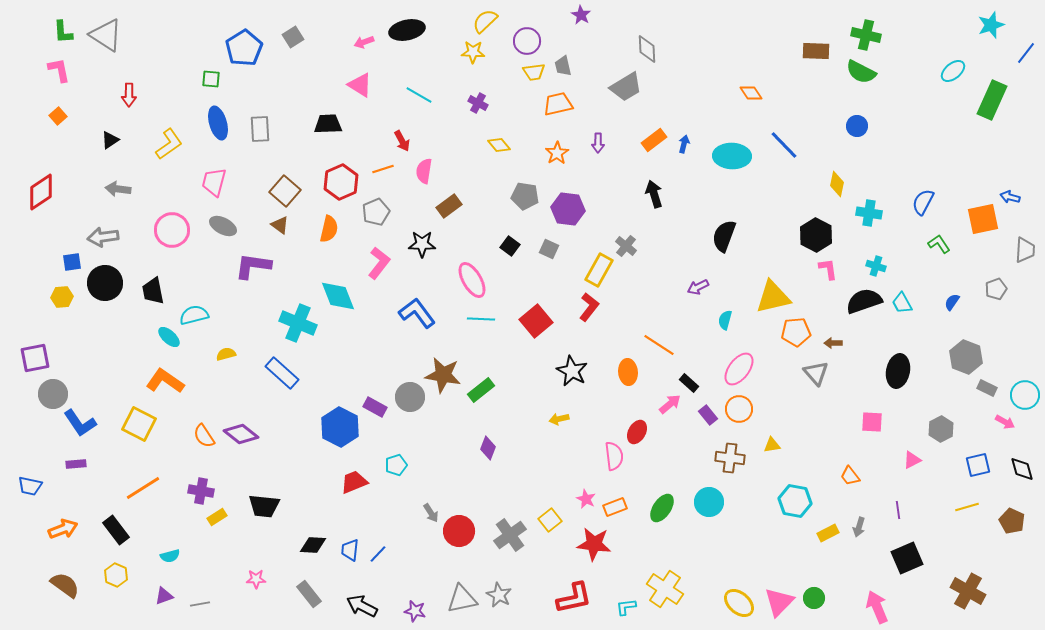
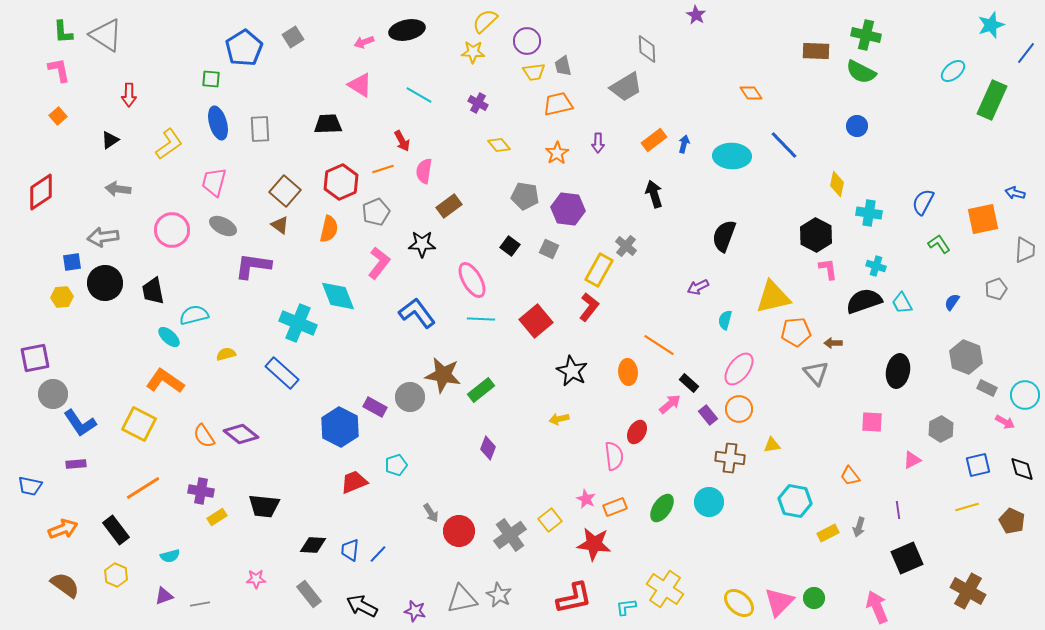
purple star at (581, 15): moved 115 px right
blue arrow at (1010, 197): moved 5 px right, 4 px up
